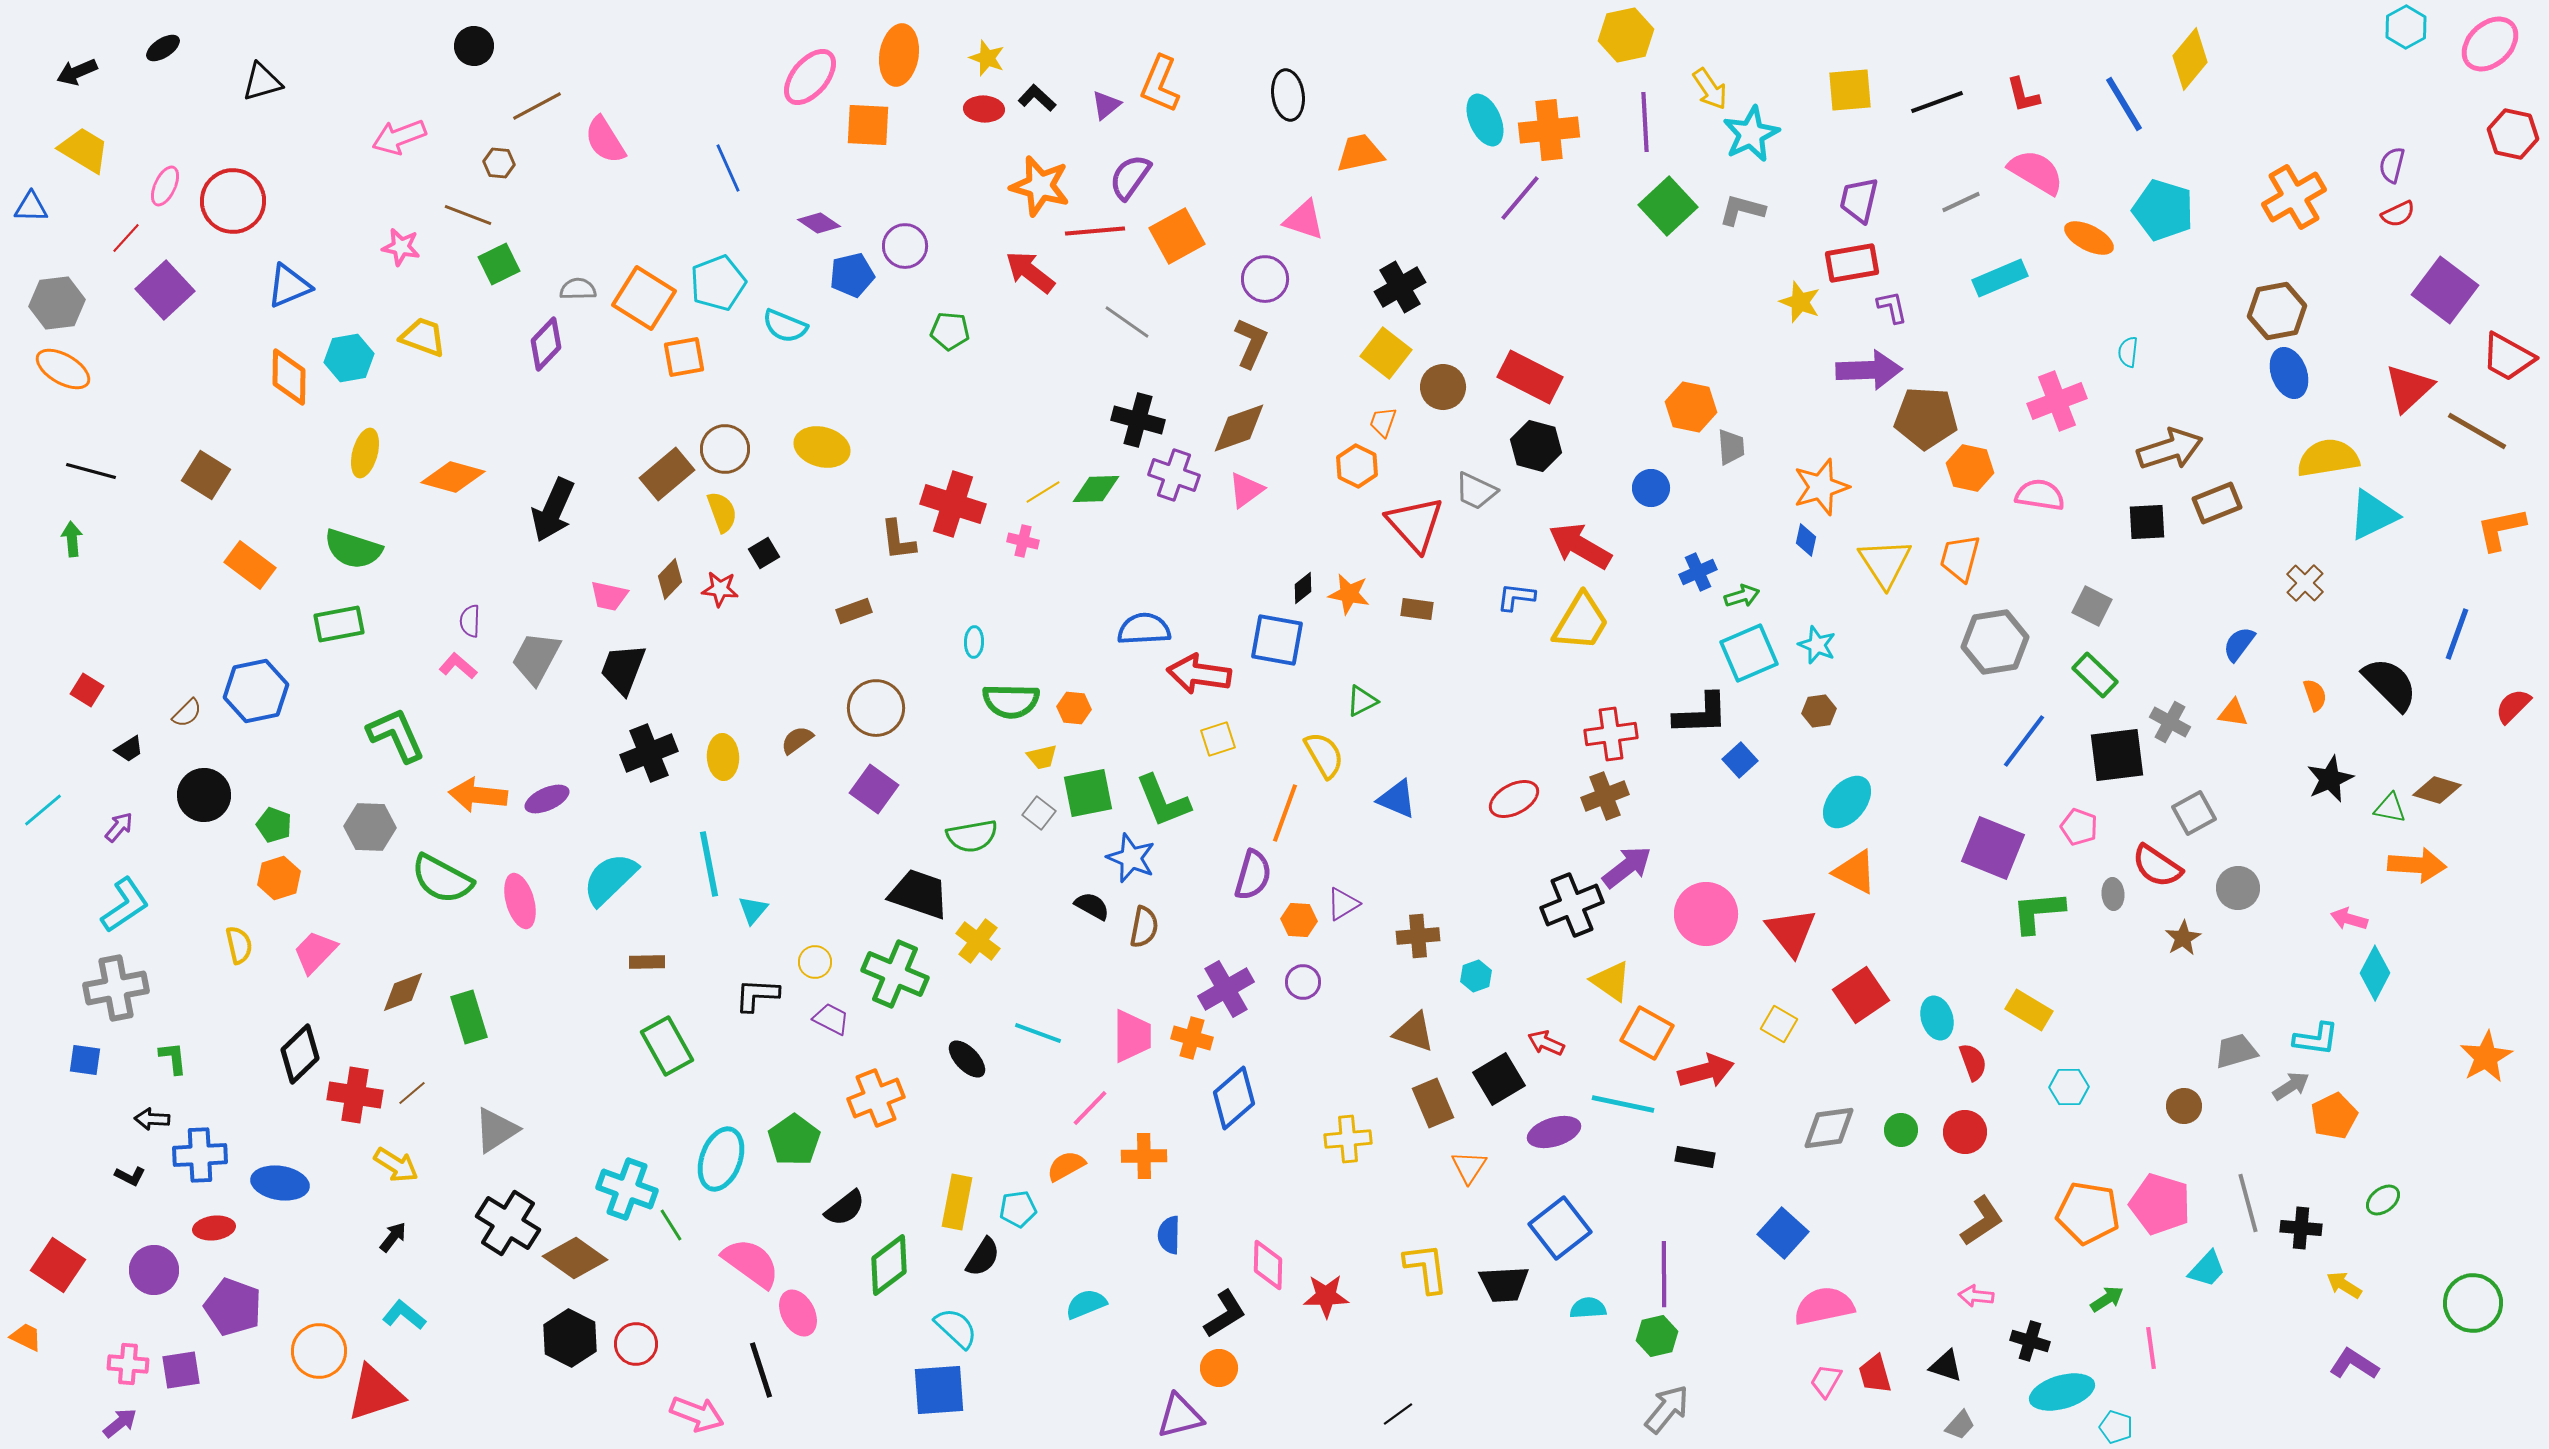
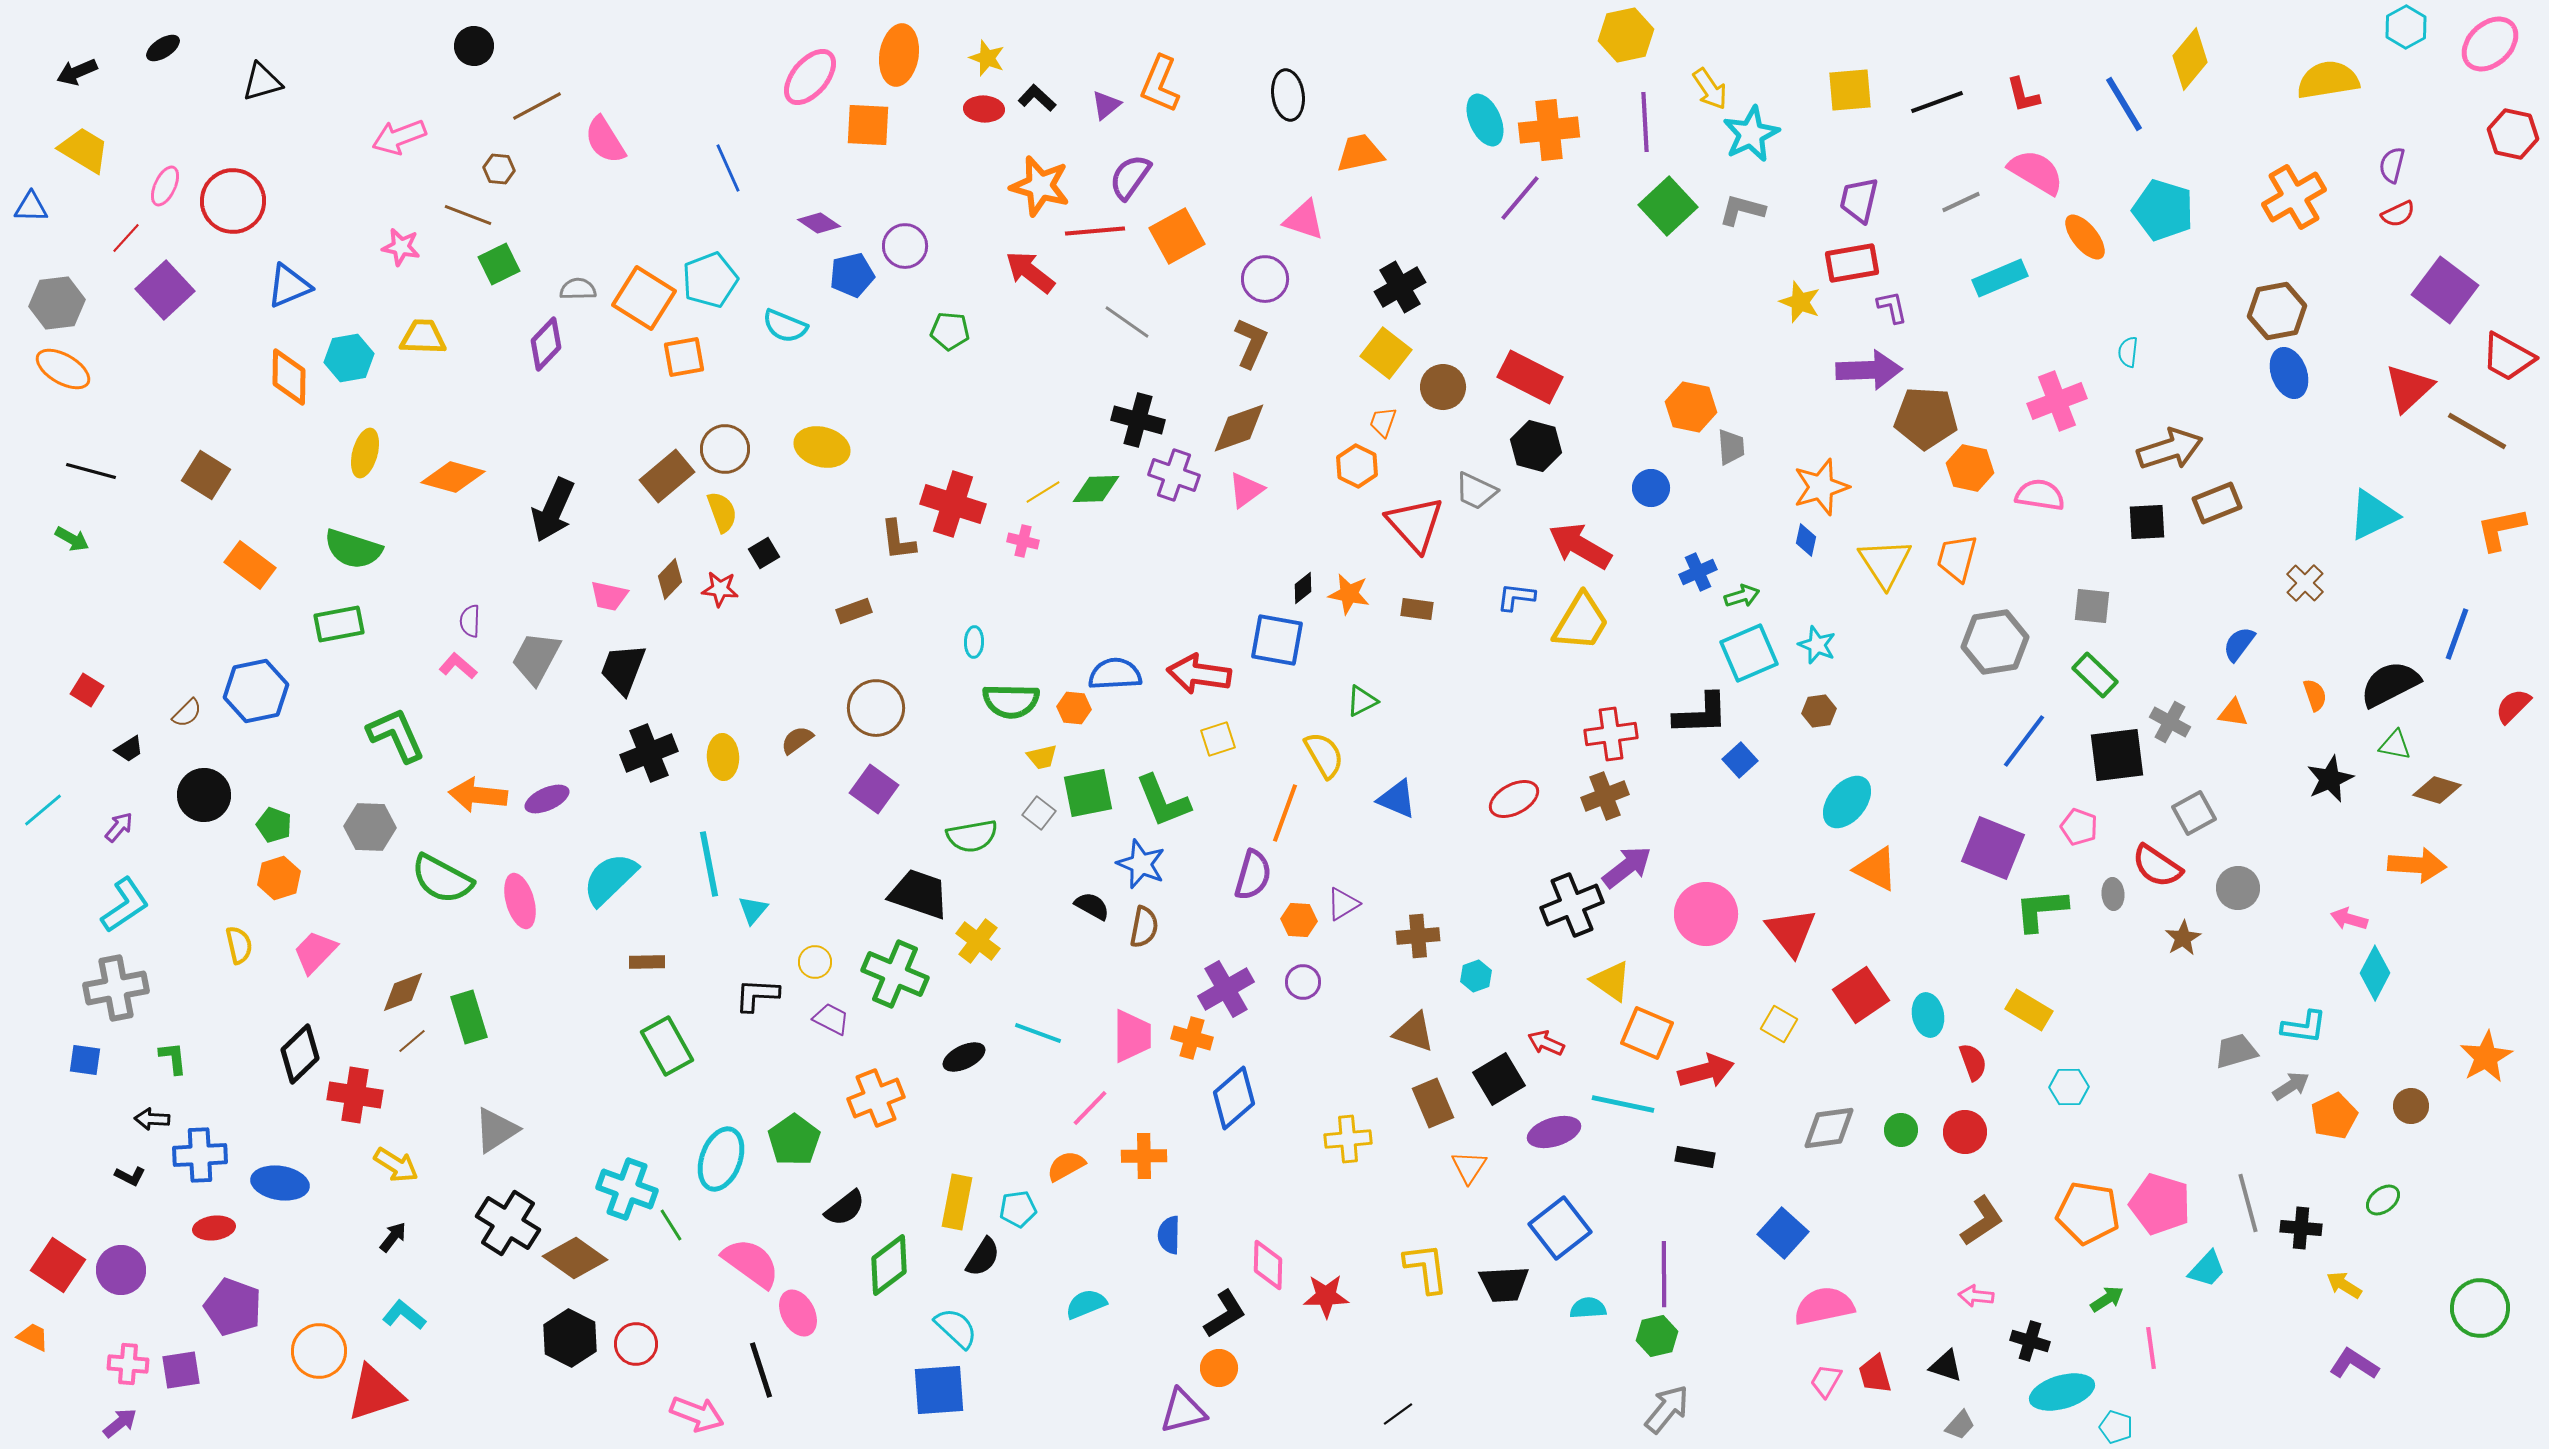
brown hexagon at (499, 163): moved 6 px down
orange ellipse at (2089, 238): moved 4 px left, 1 px up; rotated 24 degrees clockwise
cyan pentagon at (718, 283): moved 8 px left, 3 px up
yellow trapezoid at (423, 337): rotated 18 degrees counterclockwise
yellow semicircle at (2328, 458): moved 378 px up
brown rectangle at (667, 474): moved 2 px down
green arrow at (72, 539): rotated 124 degrees clockwise
orange trapezoid at (1960, 558): moved 3 px left
gray square at (2092, 606): rotated 21 degrees counterclockwise
blue semicircle at (1144, 629): moved 29 px left, 45 px down
black semicircle at (2390, 684): rotated 72 degrees counterclockwise
green triangle at (2390, 808): moved 5 px right, 63 px up
blue star at (1131, 858): moved 10 px right, 6 px down
orange triangle at (1855, 872): moved 21 px right, 3 px up
green L-shape at (2038, 912): moved 3 px right, 2 px up
cyan ellipse at (1937, 1018): moved 9 px left, 3 px up; rotated 6 degrees clockwise
orange square at (1647, 1033): rotated 6 degrees counterclockwise
cyan L-shape at (2316, 1039): moved 12 px left, 12 px up
black ellipse at (967, 1059): moved 3 px left, 2 px up; rotated 72 degrees counterclockwise
brown line at (412, 1093): moved 52 px up
brown circle at (2184, 1106): moved 227 px right
purple circle at (154, 1270): moved 33 px left
green circle at (2473, 1303): moved 7 px right, 5 px down
orange trapezoid at (26, 1337): moved 7 px right
purple triangle at (1180, 1416): moved 3 px right, 5 px up
